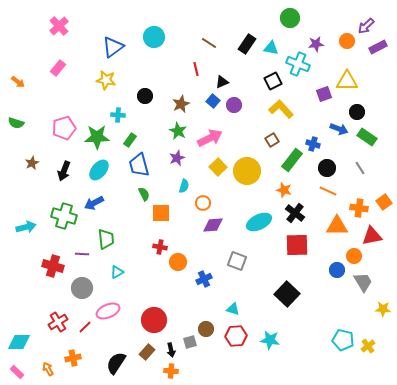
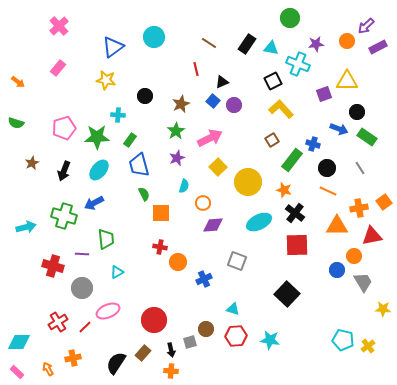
green star at (178, 131): moved 2 px left; rotated 12 degrees clockwise
yellow circle at (247, 171): moved 1 px right, 11 px down
orange cross at (359, 208): rotated 18 degrees counterclockwise
brown rectangle at (147, 352): moved 4 px left, 1 px down
